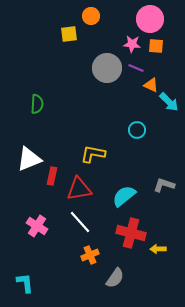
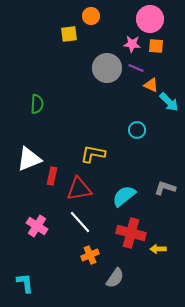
gray L-shape: moved 1 px right, 3 px down
